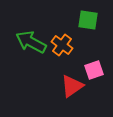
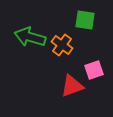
green square: moved 3 px left
green arrow: moved 1 px left, 5 px up; rotated 12 degrees counterclockwise
red triangle: rotated 15 degrees clockwise
